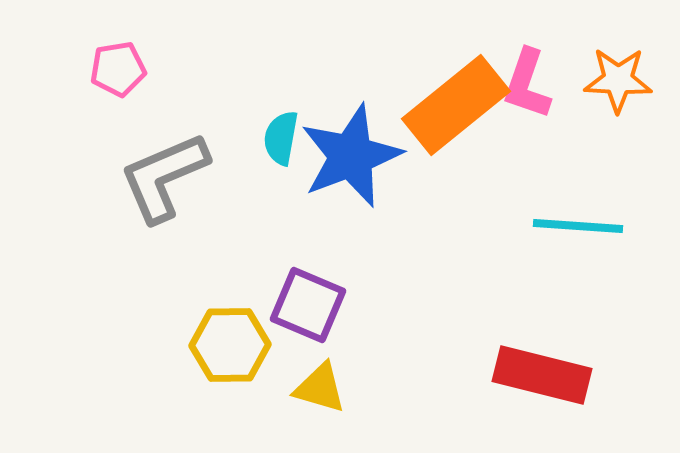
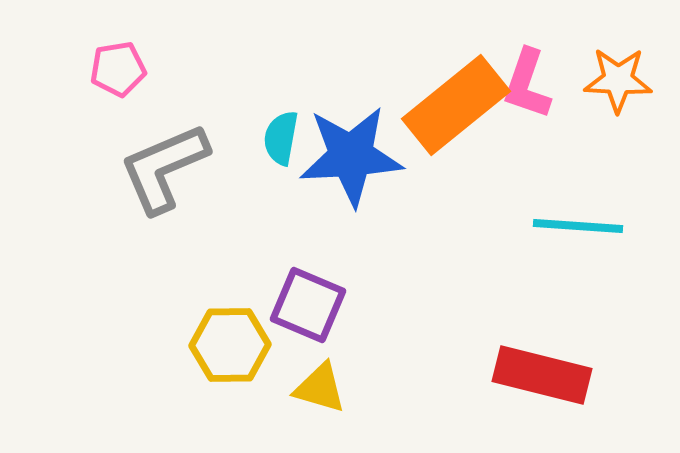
blue star: rotated 18 degrees clockwise
gray L-shape: moved 9 px up
